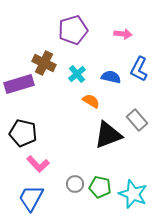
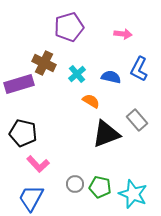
purple pentagon: moved 4 px left, 3 px up
black triangle: moved 2 px left, 1 px up
